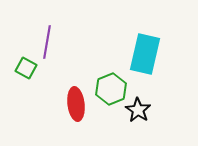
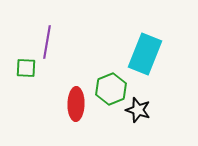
cyan rectangle: rotated 9 degrees clockwise
green square: rotated 25 degrees counterclockwise
red ellipse: rotated 8 degrees clockwise
black star: rotated 15 degrees counterclockwise
